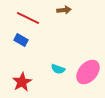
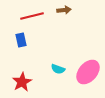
red line: moved 4 px right, 2 px up; rotated 40 degrees counterclockwise
blue rectangle: rotated 48 degrees clockwise
